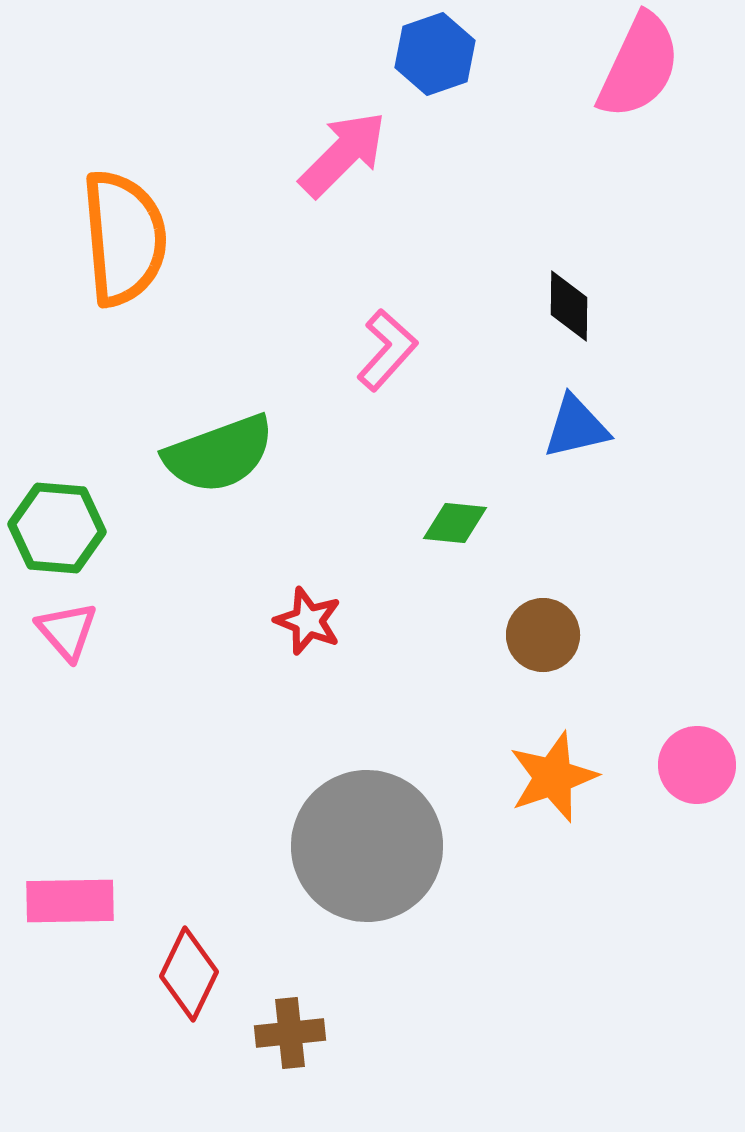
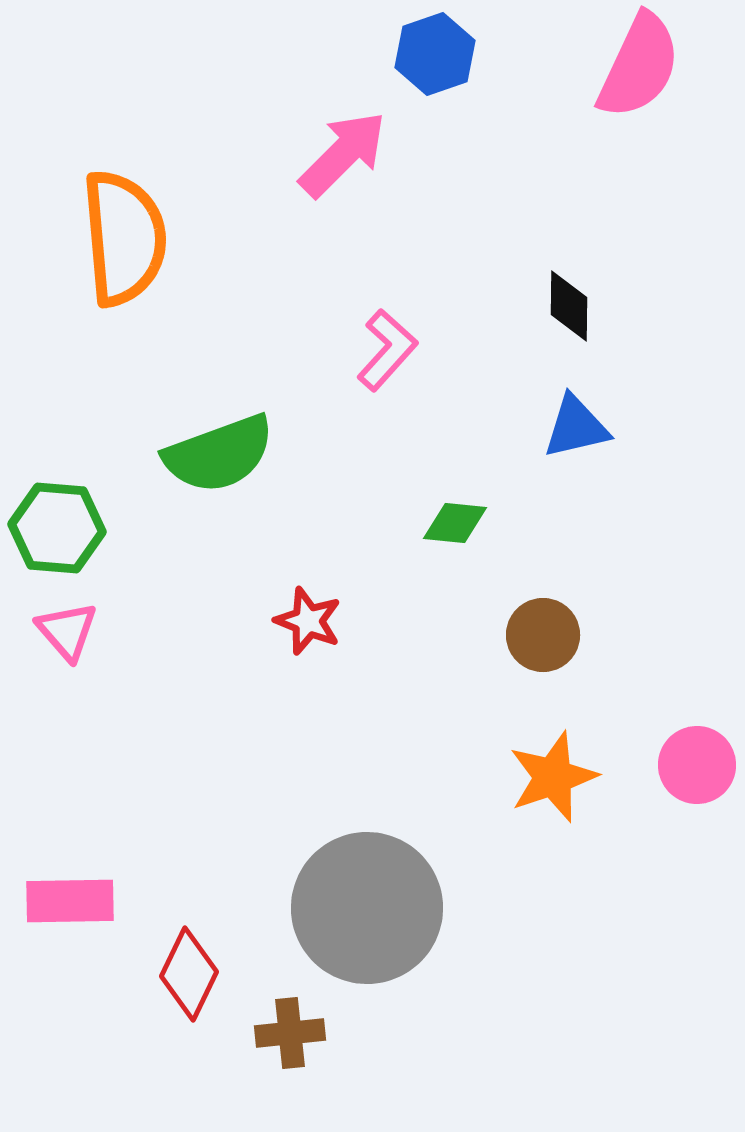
gray circle: moved 62 px down
